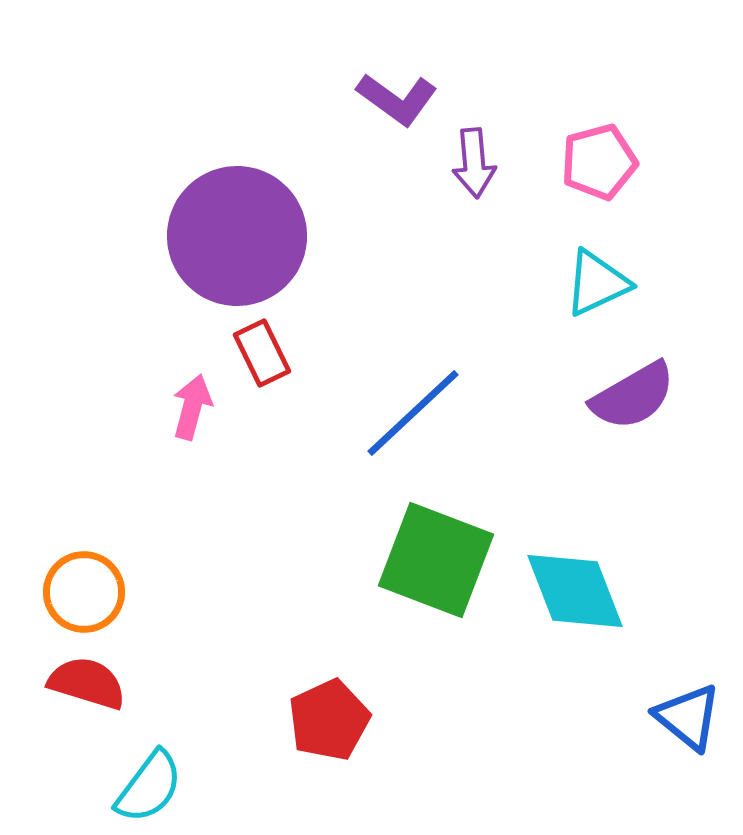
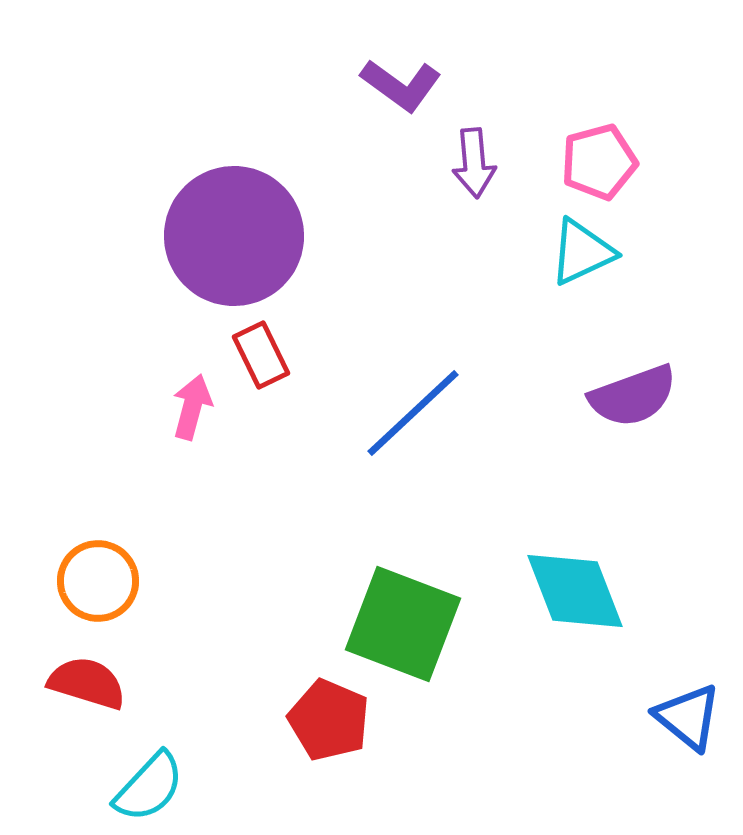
purple L-shape: moved 4 px right, 14 px up
purple circle: moved 3 px left
cyan triangle: moved 15 px left, 31 px up
red rectangle: moved 1 px left, 2 px down
purple semicircle: rotated 10 degrees clockwise
green square: moved 33 px left, 64 px down
orange circle: moved 14 px right, 11 px up
red pentagon: rotated 24 degrees counterclockwise
cyan semicircle: rotated 6 degrees clockwise
